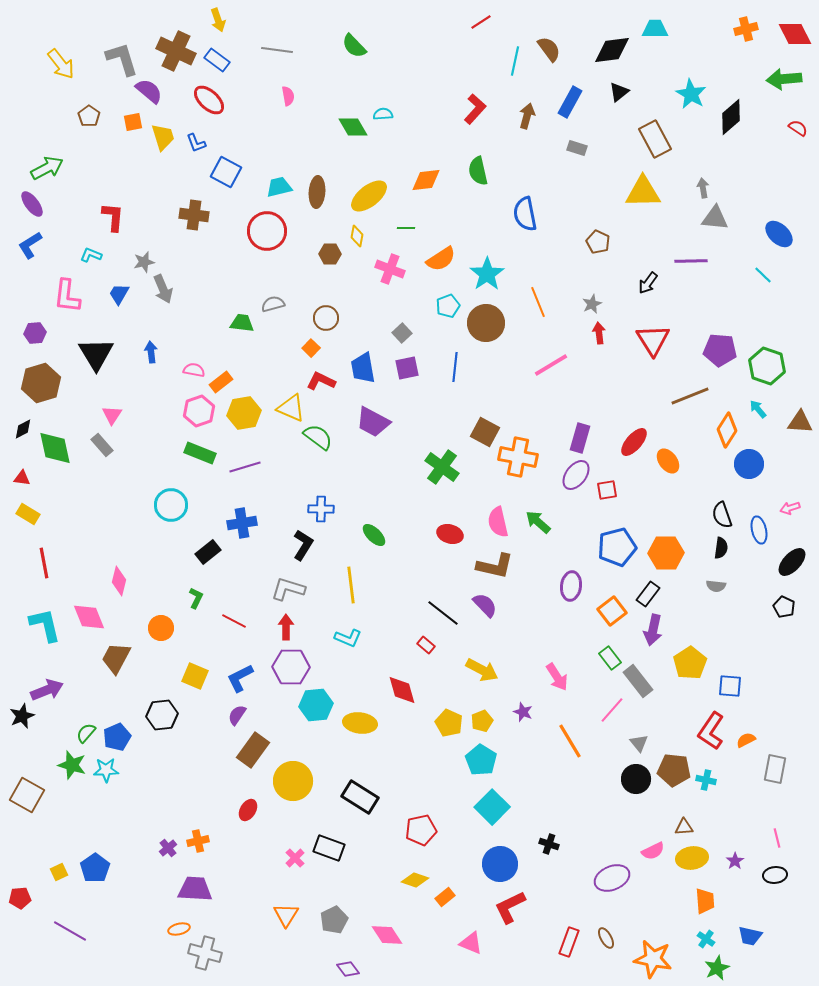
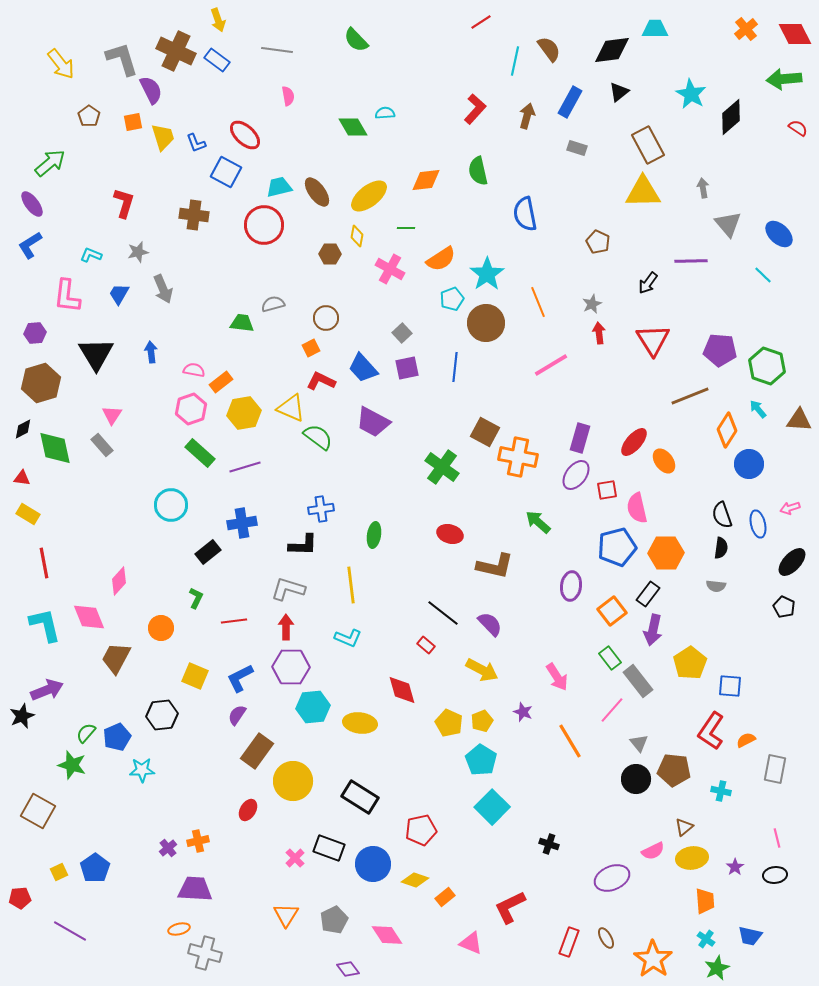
orange cross at (746, 29): rotated 25 degrees counterclockwise
green semicircle at (354, 46): moved 2 px right, 6 px up
purple semicircle at (149, 91): moved 2 px right, 1 px up; rotated 24 degrees clockwise
red ellipse at (209, 100): moved 36 px right, 35 px down
cyan semicircle at (383, 114): moved 2 px right, 1 px up
brown rectangle at (655, 139): moved 7 px left, 6 px down
green arrow at (47, 168): moved 3 px right, 5 px up; rotated 12 degrees counterclockwise
brown ellipse at (317, 192): rotated 40 degrees counterclockwise
red L-shape at (113, 217): moved 11 px right, 14 px up; rotated 12 degrees clockwise
gray triangle at (715, 218): moved 13 px right, 6 px down; rotated 44 degrees clockwise
red circle at (267, 231): moved 3 px left, 6 px up
gray star at (144, 262): moved 6 px left, 10 px up
pink cross at (390, 269): rotated 8 degrees clockwise
cyan pentagon at (448, 306): moved 4 px right, 7 px up
orange square at (311, 348): rotated 18 degrees clockwise
blue trapezoid at (363, 368): rotated 32 degrees counterclockwise
pink hexagon at (199, 411): moved 8 px left, 2 px up
brown triangle at (800, 422): moved 1 px left, 2 px up
green rectangle at (200, 453): rotated 20 degrees clockwise
orange ellipse at (668, 461): moved 4 px left
blue cross at (321, 509): rotated 10 degrees counterclockwise
pink semicircle at (498, 522): moved 139 px right, 14 px up
blue ellipse at (759, 530): moved 1 px left, 6 px up
green ellipse at (374, 535): rotated 55 degrees clockwise
black L-shape at (303, 545): rotated 60 degrees clockwise
pink diamond at (119, 581): rotated 28 degrees clockwise
purple semicircle at (485, 605): moved 5 px right, 19 px down
red line at (234, 621): rotated 35 degrees counterclockwise
cyan hexagon at (316, 705): moved 3 px left, 2 px down
brown rectangle at (253, 750): moved 4 px right, 1 px down
cyan star at (106, 770): moved 36 px right
cyan cross at (706, 780): moved 15 px right, 11 px down
brown square at (27, 795): moved 11 px right, 16 px down
brown triangle at (684, 827): rotated 36 degrees counterclockwise
purple star at (735, 861): moved 6 px down
blue circle at (500, 864): moved 127 px left
orange star at (653, 959): rotated 24 degrees clockwise
